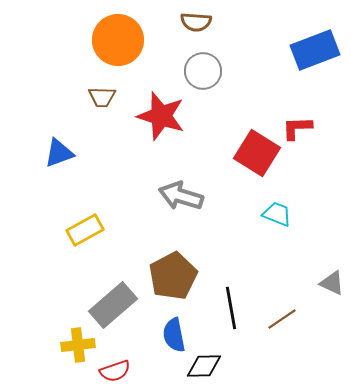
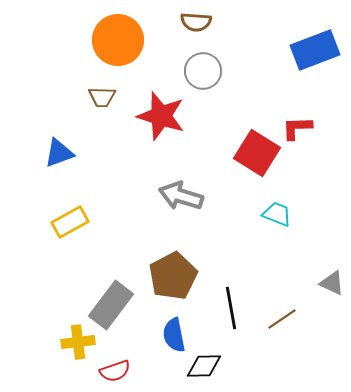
yellow rectangle: moved 15 px left, 8 px up
gray rectangle: moved 2 px left; rotated 12 degrees counterclockwise
yellow cross: moved 3 px up
